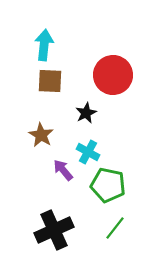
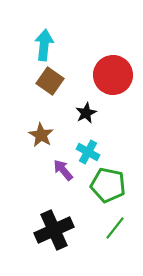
brown square: rotated 32 degrees clockwise
